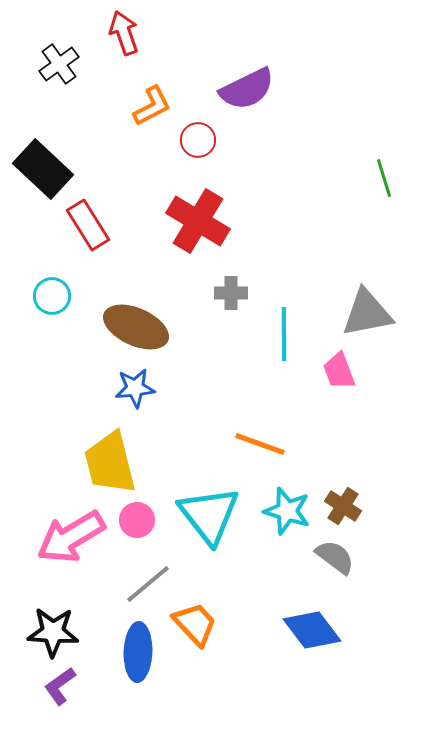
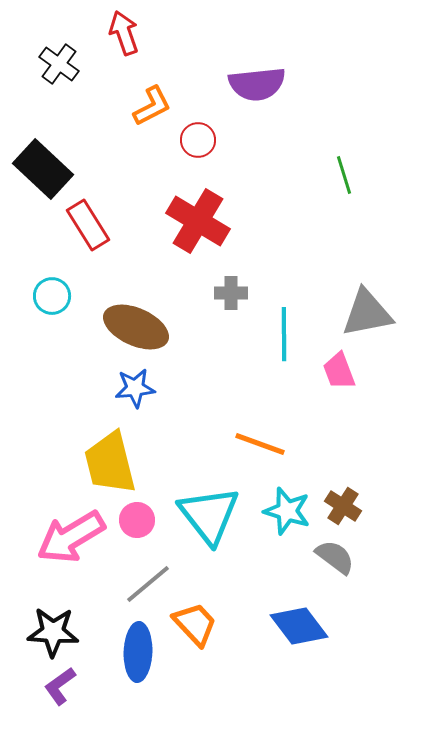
black cross: rotated 18 degrees counterclockwise
purple semicircle: moved 10 px right, 5 px up; rotated 20 degrees clockwise
green line: moved 40 px left, 3 px up
blue diamond: moved 13 px left, 4 px up
